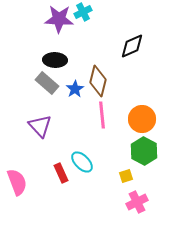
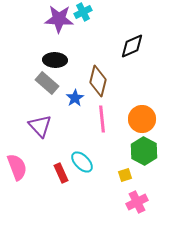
blue star: moved 9 px down
pink line: moved 4 px down
yellow square: moved 1 px left, 1 px up
pink semicircle: moved 15 px up
